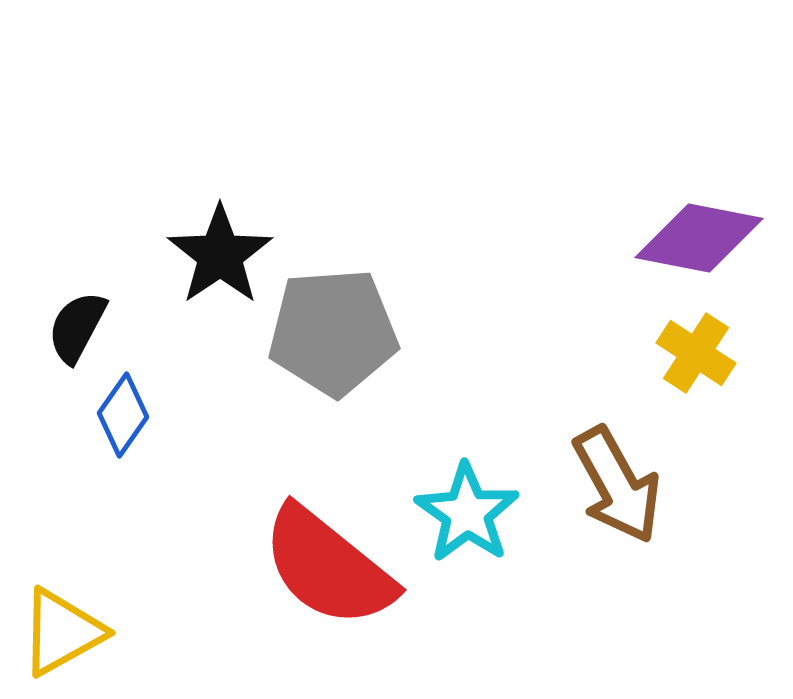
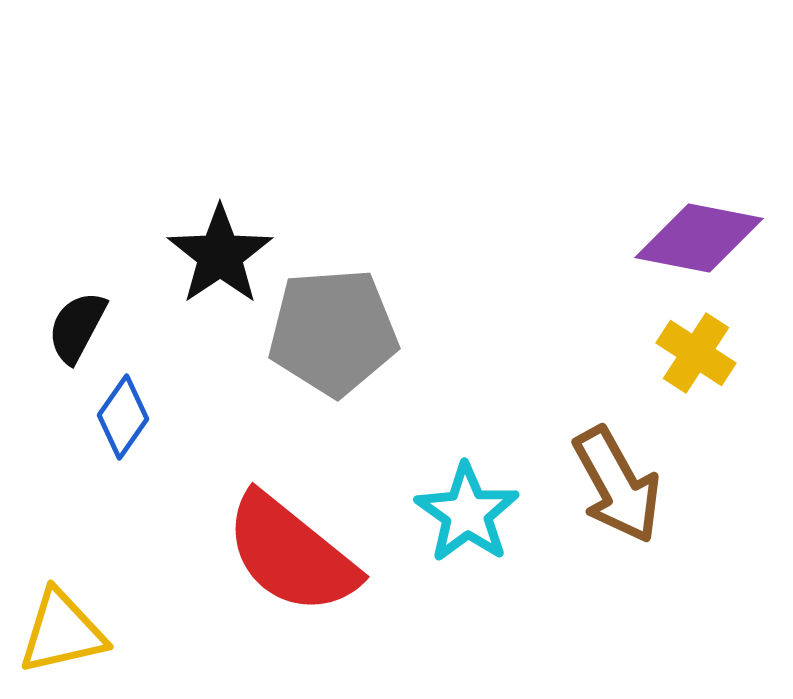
blue diamond: moved 2 px down
red semicircle: moved 37 px left, 13 px up
yellow triangle: rotated 16 degrees clockwise
